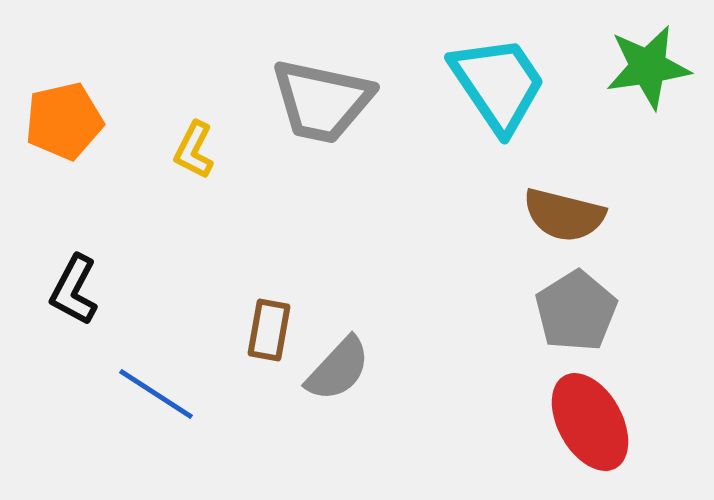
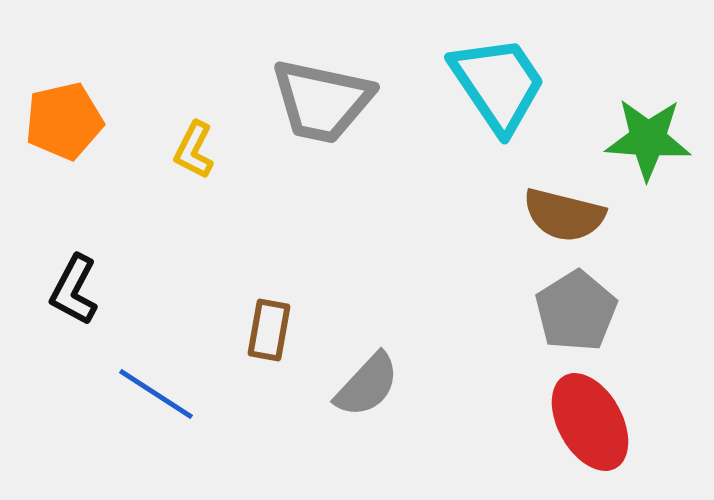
green star: moved 72 px down; rotated 12 degrees clockwise
gray semicircle: moved 29 px right, 16 px down
